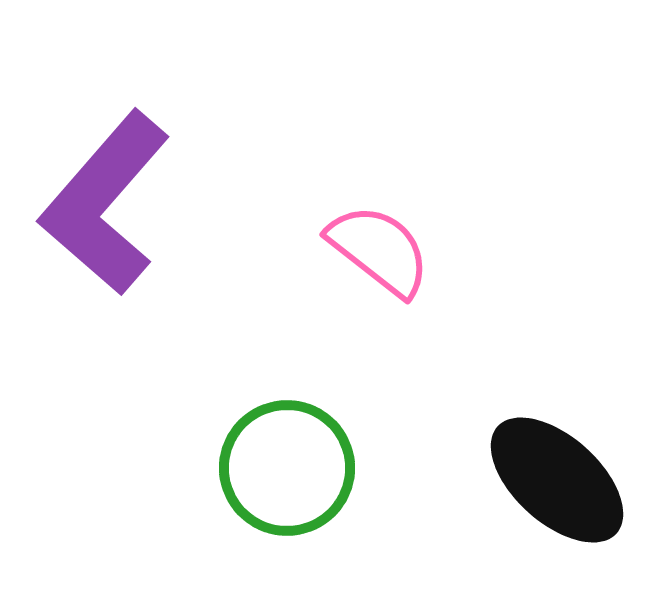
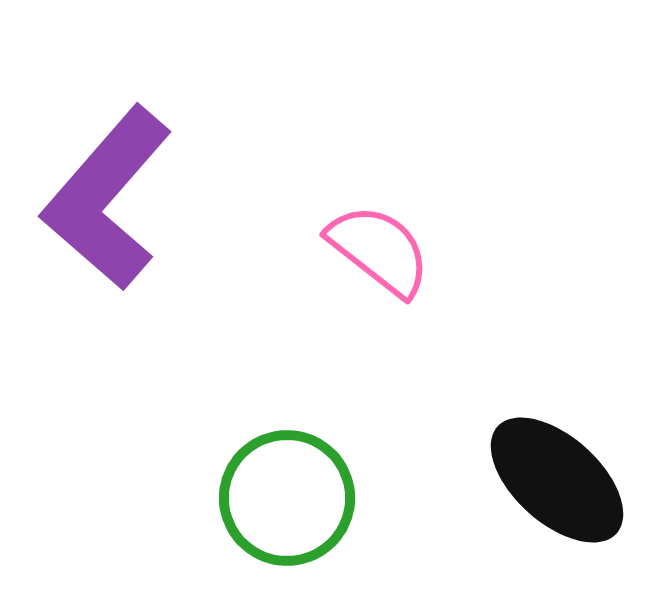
purple L-shape: moved 2 px right, 5 px up
green circle: moved 30 px down
